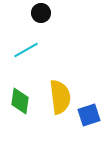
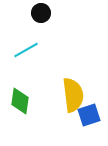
yellow semicircle: moved 13 px right, 2 px up
